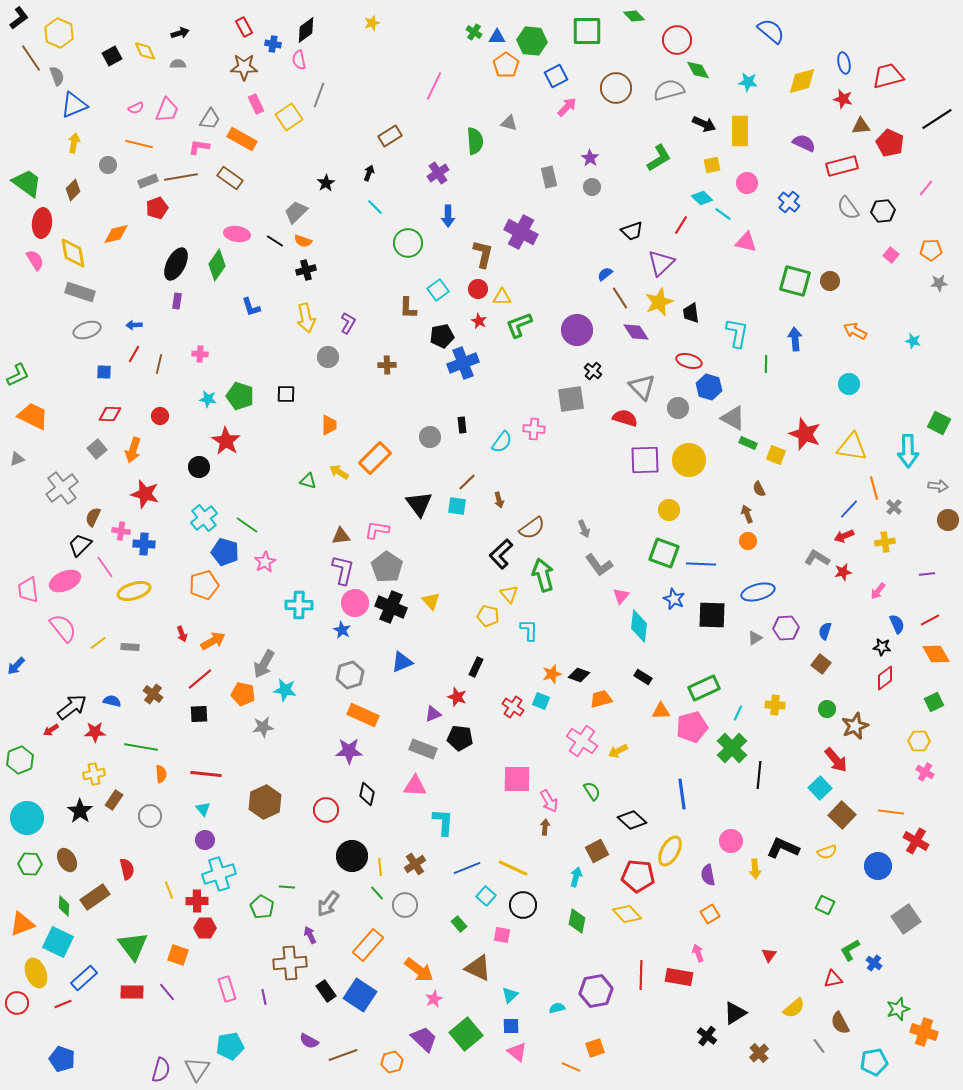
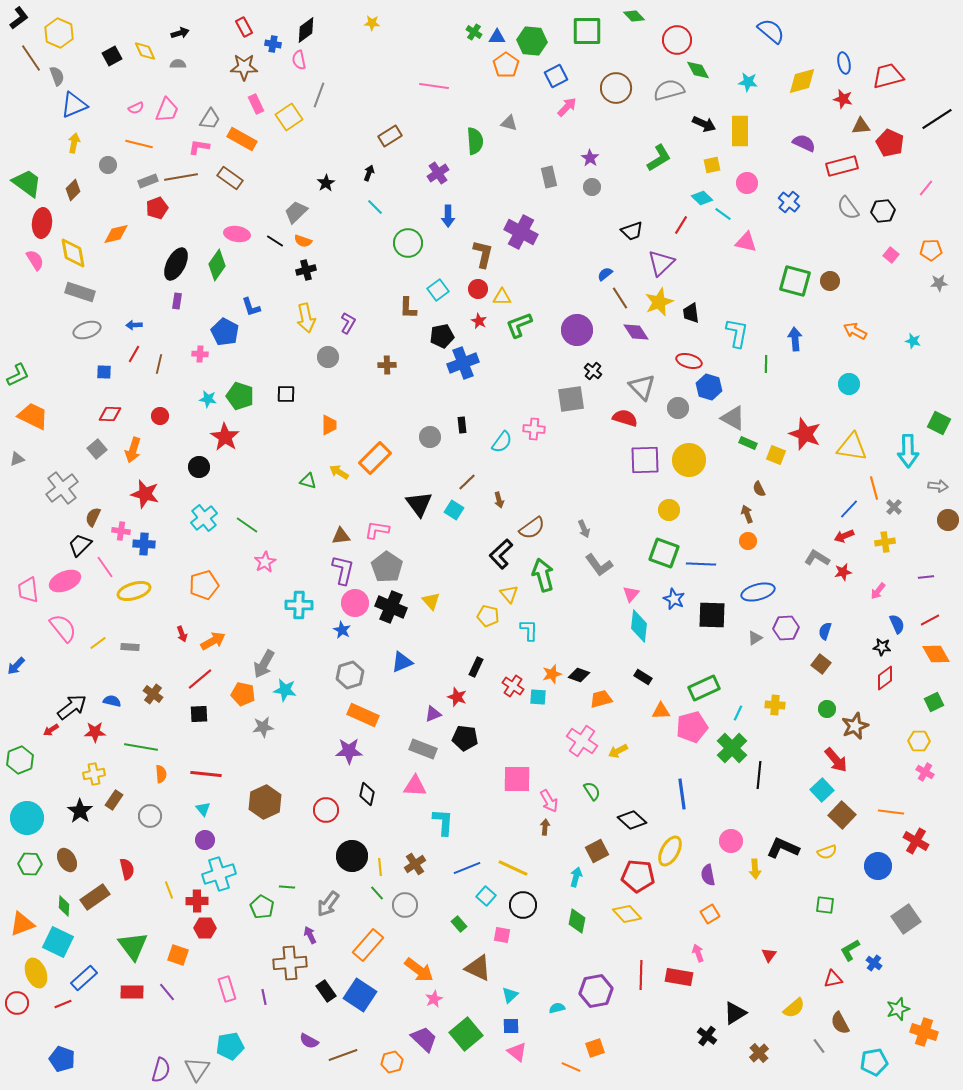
yellow star at (372, 23): rotated 21 degrees clockwise
pink line at (434, 86): rotated 72 degrees clockwise
red star at (226, 441): moved 1 px left, 4 px up
cyan square at (457, 506): moved 3 px left, 4 px down; rotated 24 degrees clockwise
blue pentagon at (225, 552): moved 220 px up; rotated 12 degrees clockwise
purple line at (927, 574): moved 1 px left, 3 px down
pink triangle at (621, 596): moved 10 px right, 2 px up
cyan square at (541, 701): moved 3 px left, 4 px up; rotated 18 degrees counterclockwise
red cross at (513, 707): moved 21 px up
black pentagon at (460, 738): moved 5 px right
cyan square at (820, 788): moved 2 px right, 2 px down
green square at (825, 905): rotated 18 degrees counterclockwise
